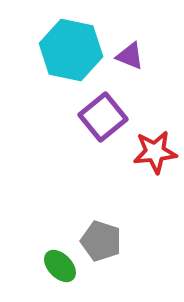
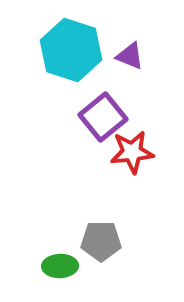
cyan hexagon: rotated 6 degrees clockwise
red star: moved 23 px left
gray pentagon: rotated 18 degrees counterclockwise
green ellipse: rotated 48 degrees counterclockwise
